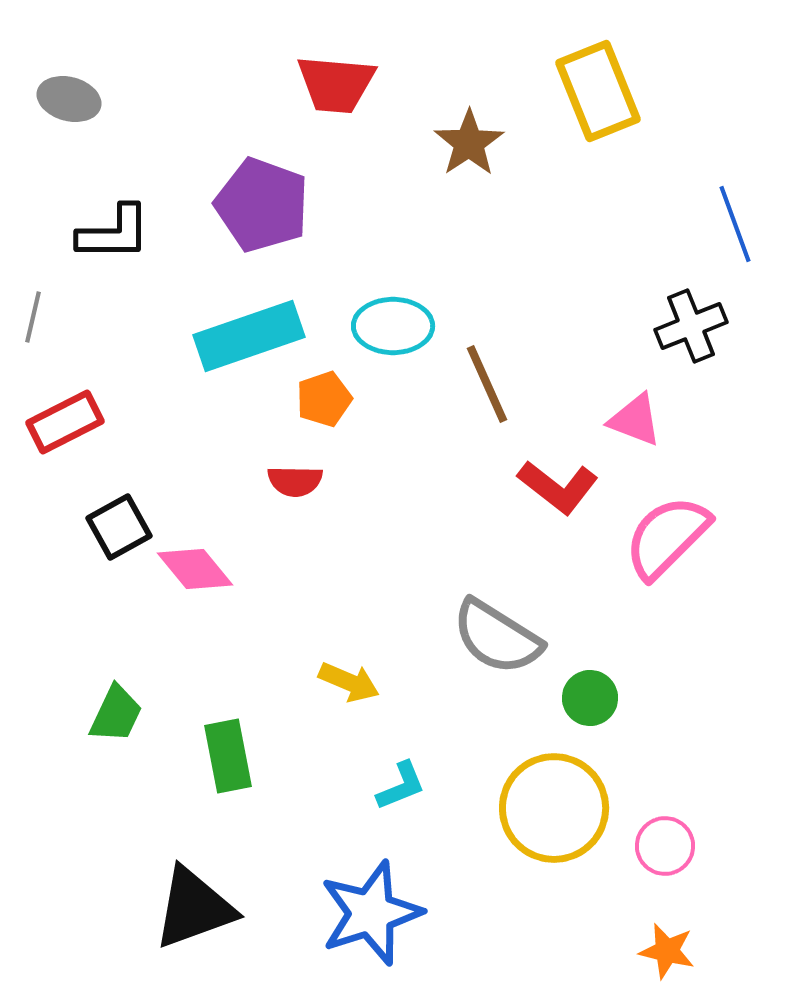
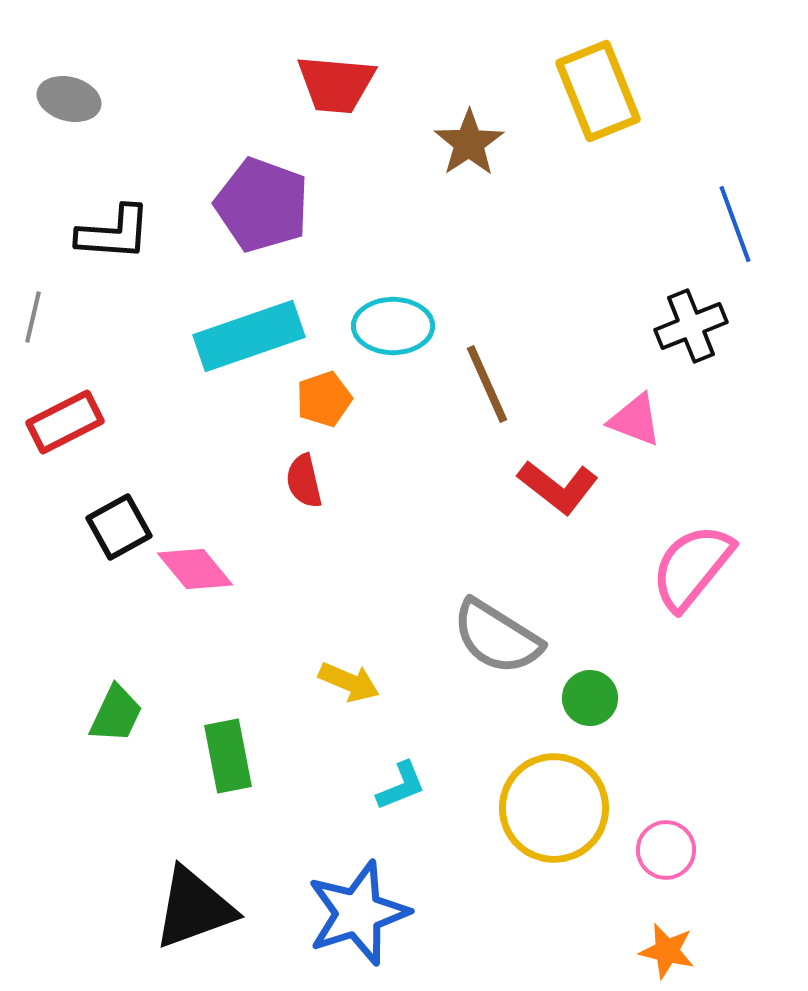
black L-shape: rotated 4 degrees clockwise
red semicircle: moved 9 px right; rotated 76 degrees clockwise
pink semicircle: moved 25 px right, 30 px down; rotated 6 degrees counterclockwise
pink circle: moved 1 px right, 4 px down
blue star: moved 13 px left
